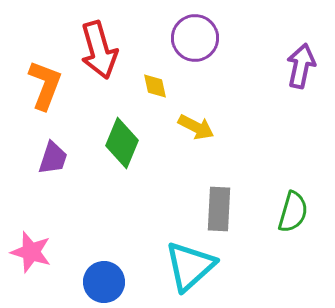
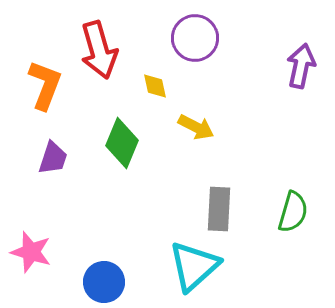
cyan triangle: moved 4 px right
